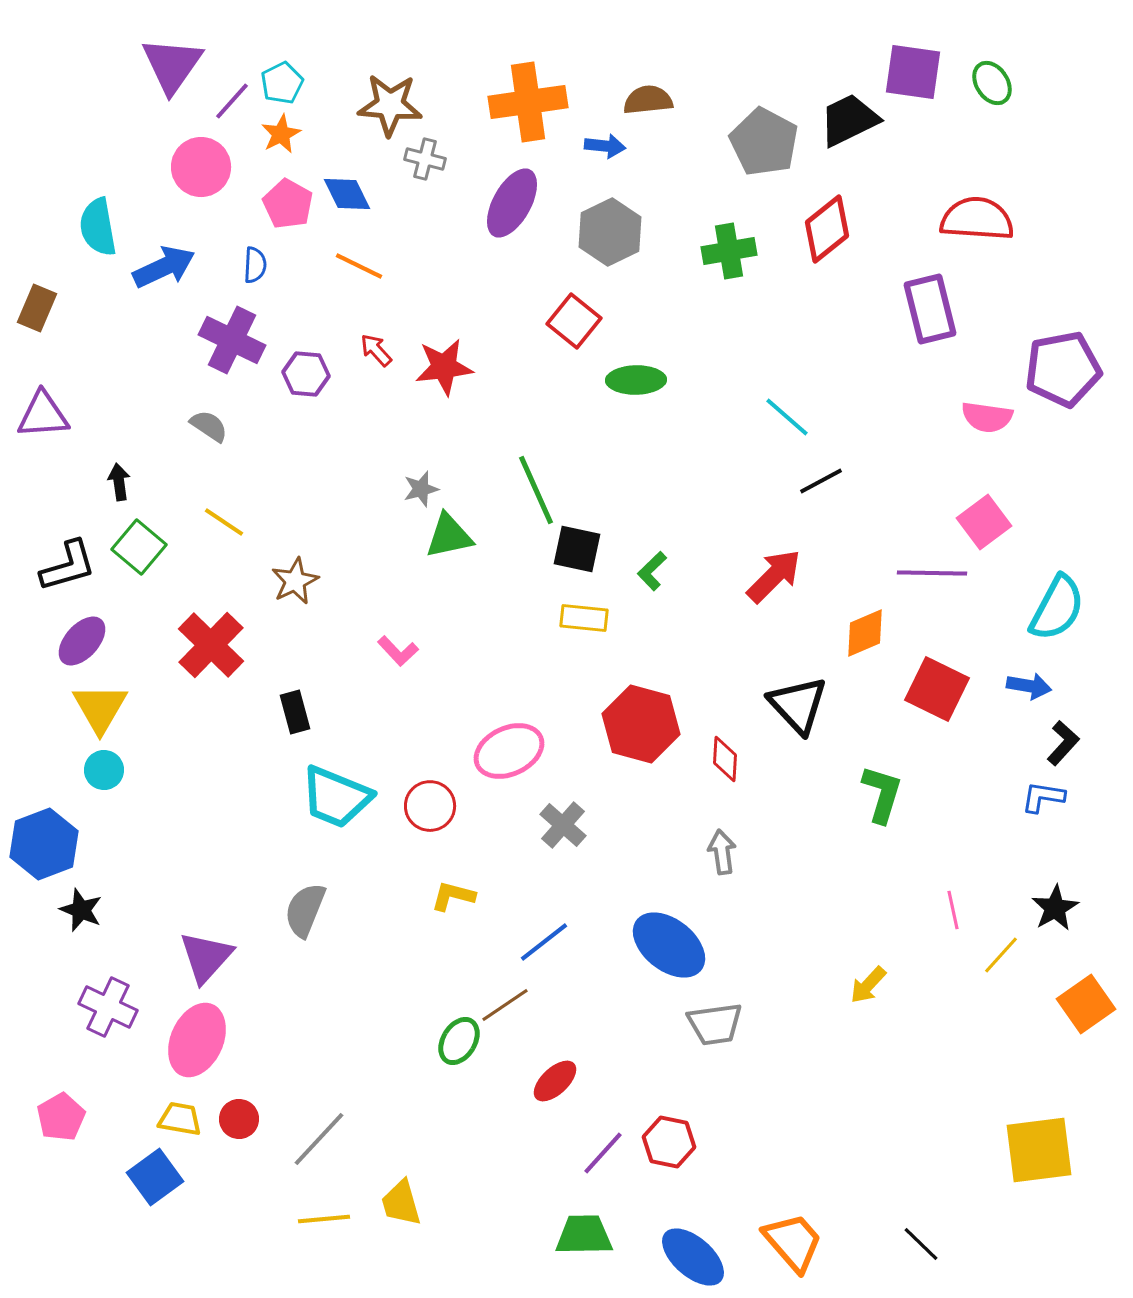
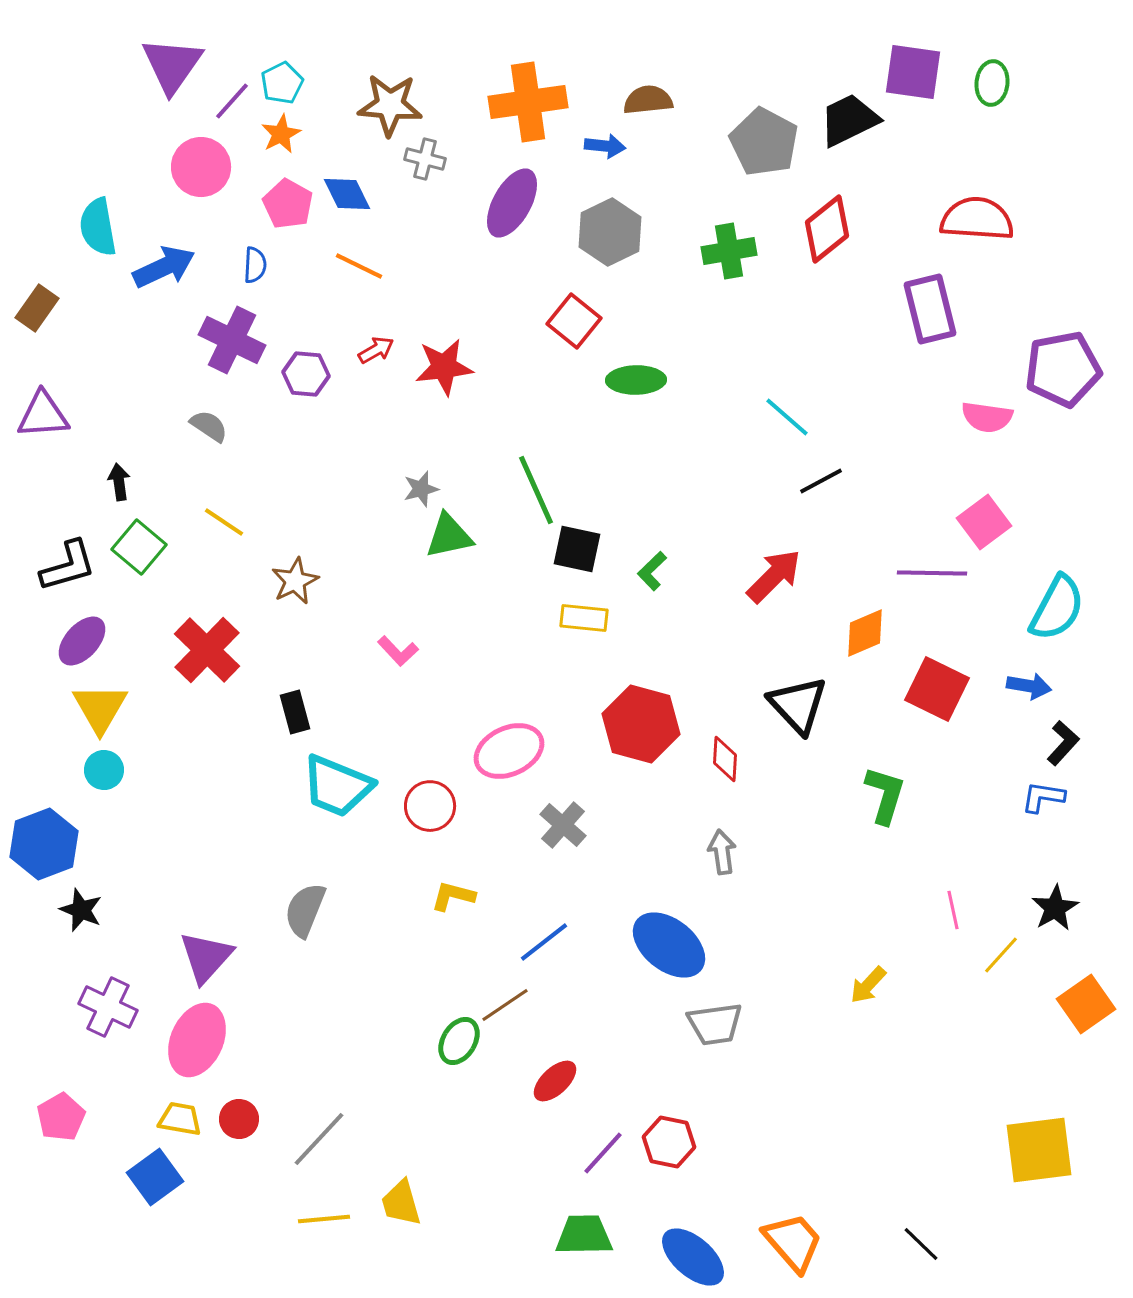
green ellipse at (992, 83): rotated 39 degrees clockwise
brown rectangle at (37, 308): rotated 12 degrees clockwise
red arrow at (376, 350): rotated 102 degrees clockwise
red cross at (211, 645): moved 4 px left, 5 px down
green L-shape at (882, 794): moved 3 px right, 1 px down
cyan trapezoid at (336, 797): moved 1 px right, 11 px up
